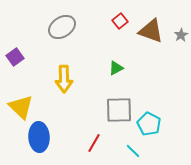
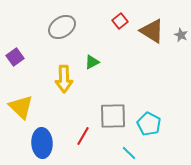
brown triangle: moved 1 px right; rotated 12 degrees clockwise
gray star: rotated 16 degrees counterclockwise
green triangle: moved 24 px left, 6 px up
gray square: moved 6 px left, 6 px down
blue ellipse: moved 3 px right, 6 px down
red line: moved 11 px left, 7 px up
cyan line: moved 4 px left, 2 px down
